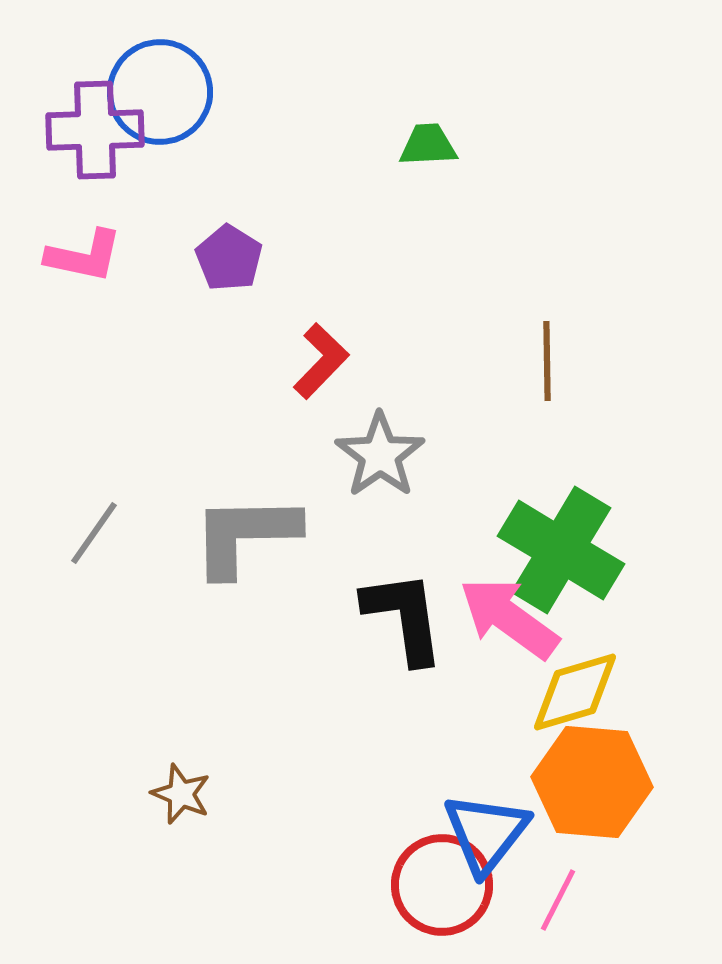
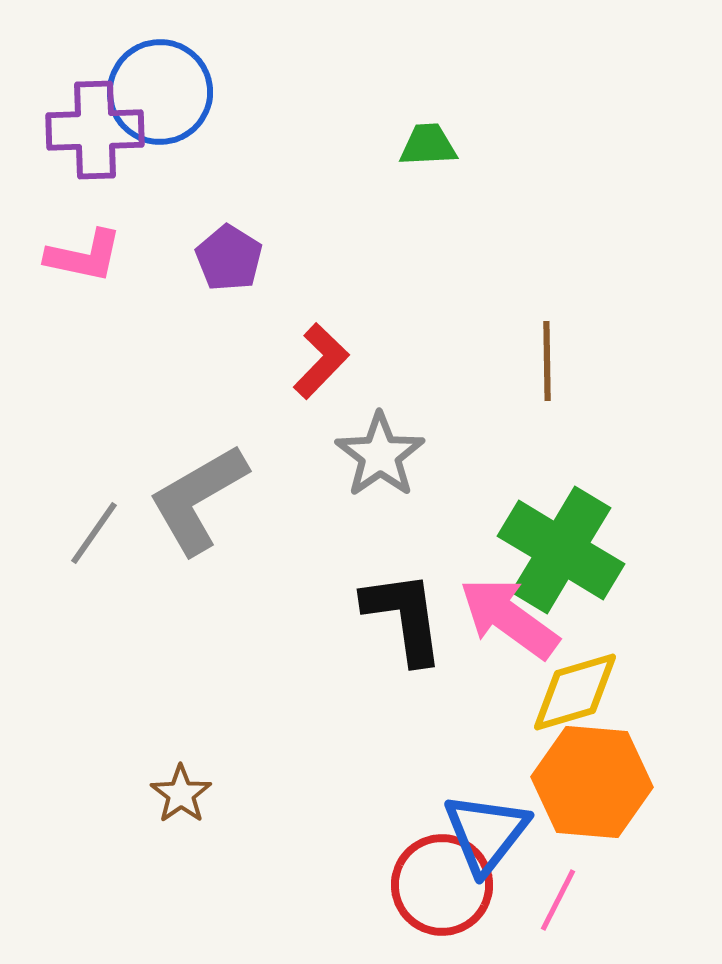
gray L-shape: moved 47 px left, 36 px up; rotated 29 degrees counterclockwise
brown star: rotated 14 degrees clockwise
